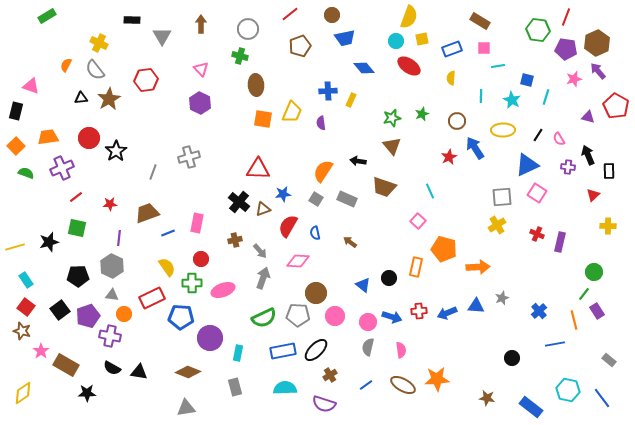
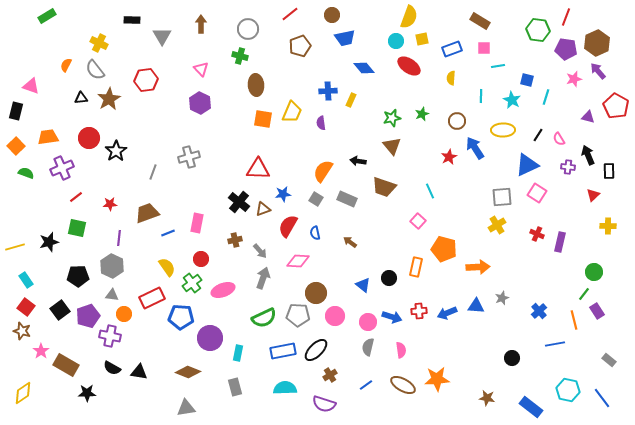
green cross at (192, 283): rotated 36 degrees counterclockwise
